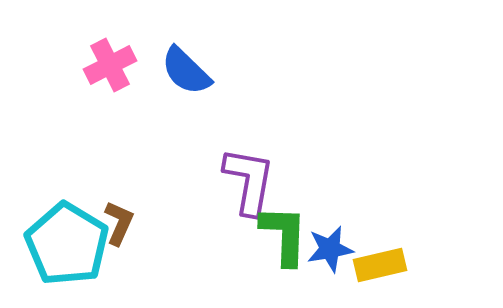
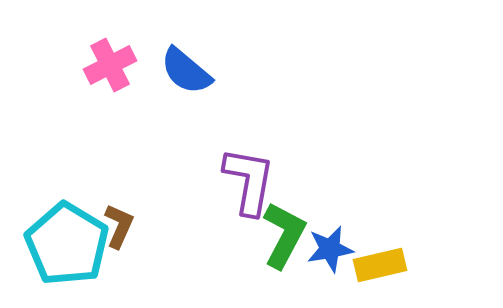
blue semicircle: rotated 4 degrees counterclockwise
brown L-shape: moved 3 px down
green L-shape: rotated 26 degrees clockwise
